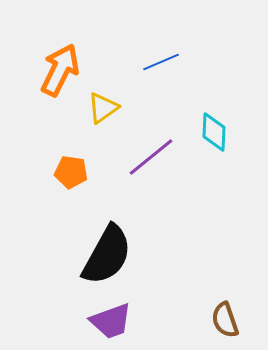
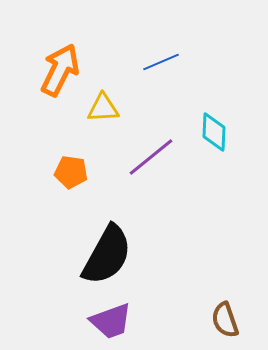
yellow triangle: rotated 32 degrees clockwise
